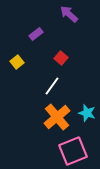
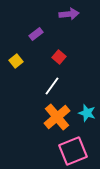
purple arrow: rotated 132 degrees clockwise
red square: moved 2 px left, 1 px up
yellow square: moved 1 px left, 1 px up
